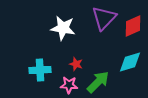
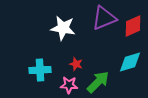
purple triangle: rotated 24 degrees clockwise
